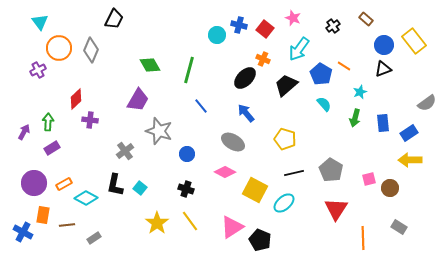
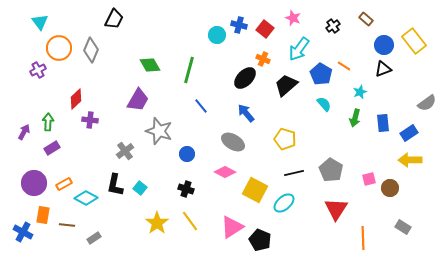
brown line at (67, 225): rotated 14 degrees clockwise
gray rectangle at (399, 227): moved 4 px right
